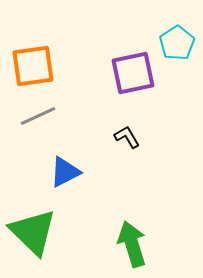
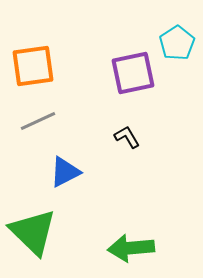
gray line: moved 5 px down
green arrow: moved 1 px left, 4 px down; rotated 78 degrees counterclockwise
